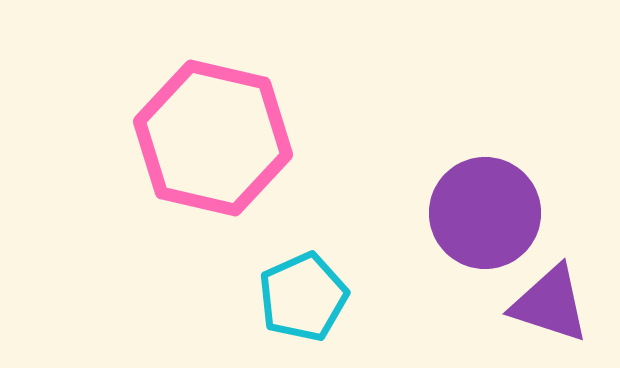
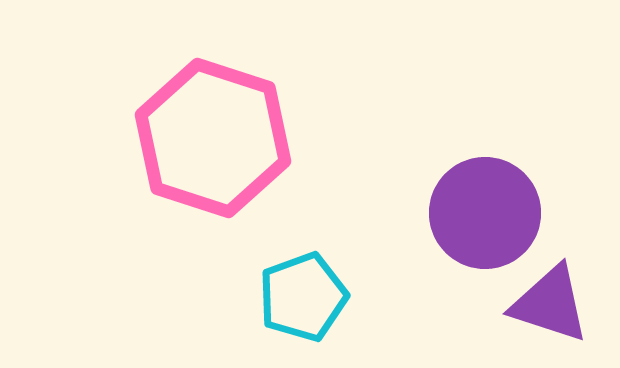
pink hexagon: rotated 5 degrees clockwise
cyan pentagon: rotated 4 degrees clockwise
